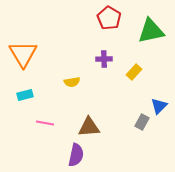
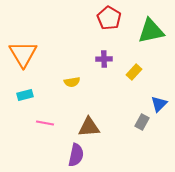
blue triangle: moved 2 px up
